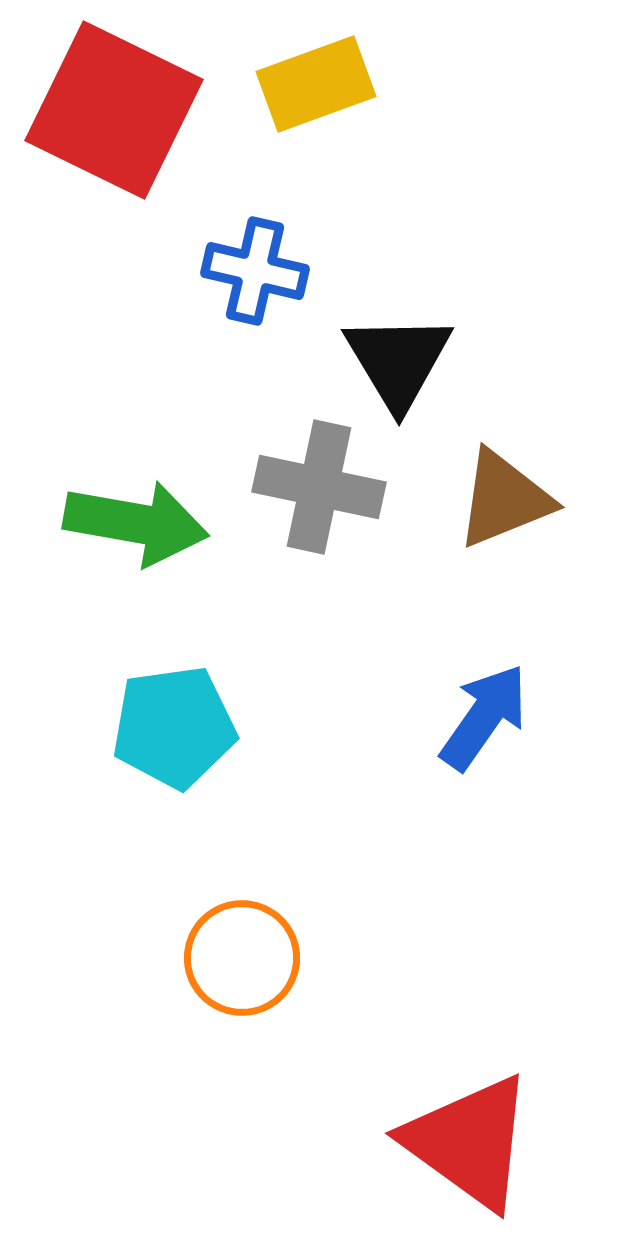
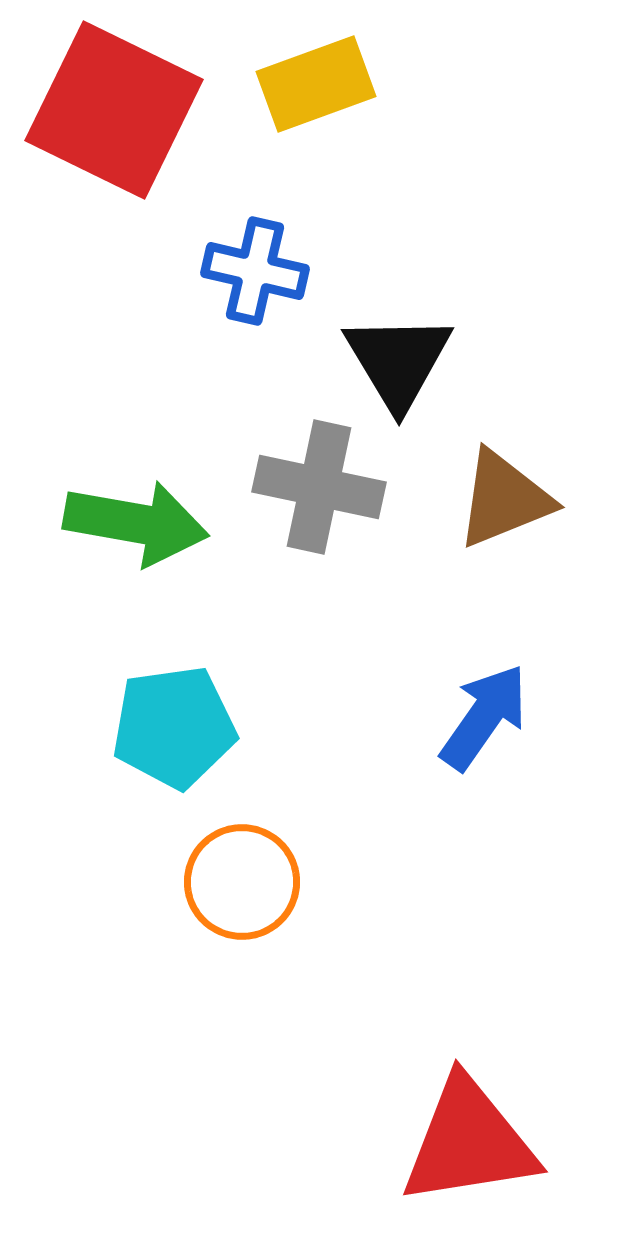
orange circle: moved 76 px up
red triangle: rotated 45 degrees counterclockwise
